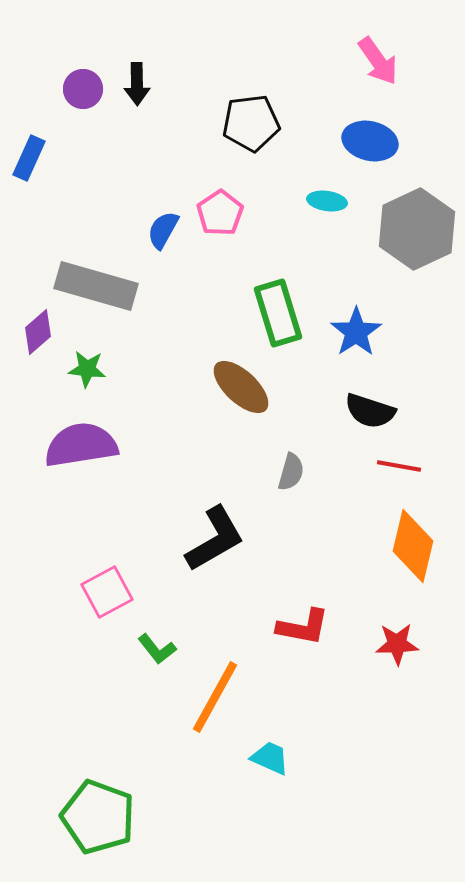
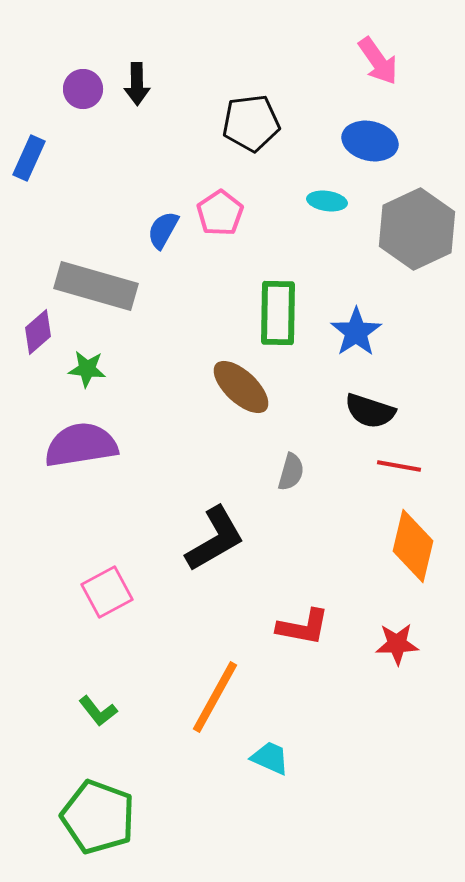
green rectangle: rotated 18 degrees clockwise
green L-shape: moved 59 px left, 62 px down
